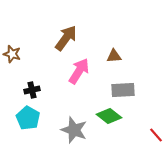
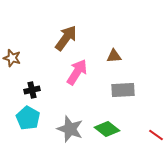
brown star: moved 4 px down
pink arrow: moved 2 px left, 1 px down
green diamond: moved 2 px left, 13 px down
gray star: moved 4 px left, 1 px up
red line: rotated 14 degrees counterclockwise
